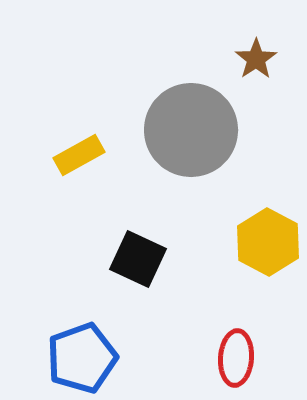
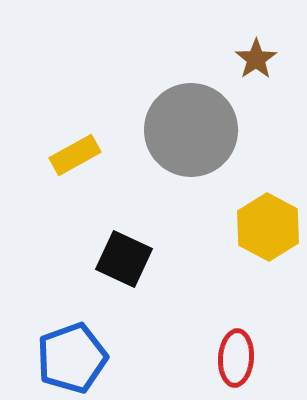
yellow rectangle: moved 4 px left
yellow hexagon: moved 15 px up
black square: moved 14 px left
blue pentagon: moved 10 px left
